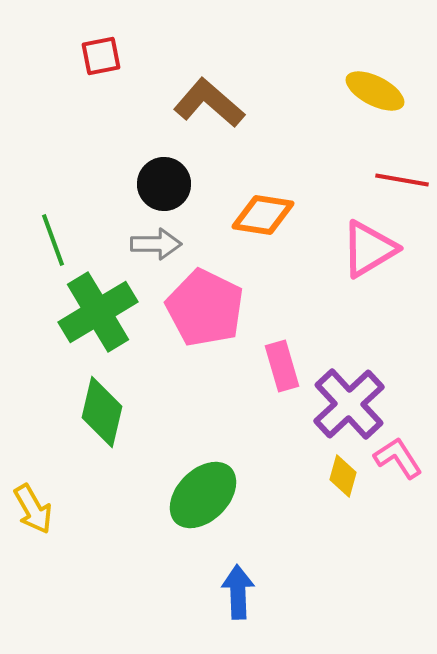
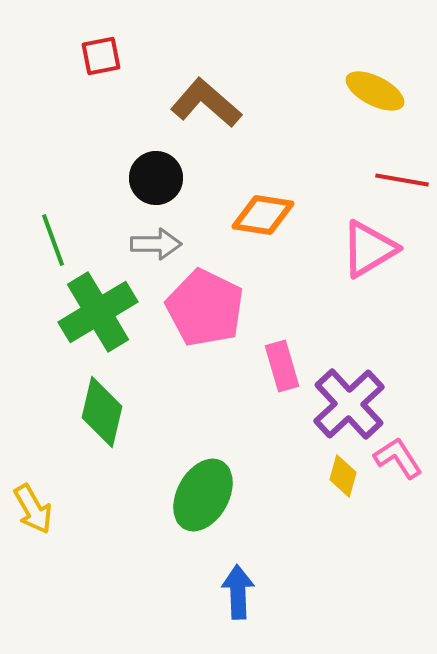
brown L-shape: moved 3 px left
black circle: moved 8 px left, 6 px up
green ellipse: rotated 16 degrees counterclockwise
